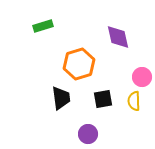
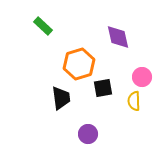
green rectangle: rotated 60 degrees clockwise
black square: moved 11 px up
